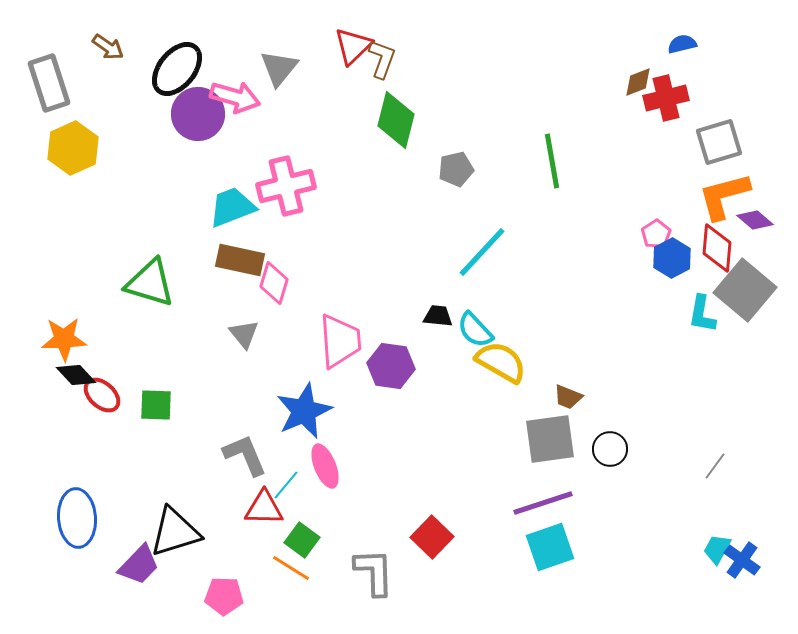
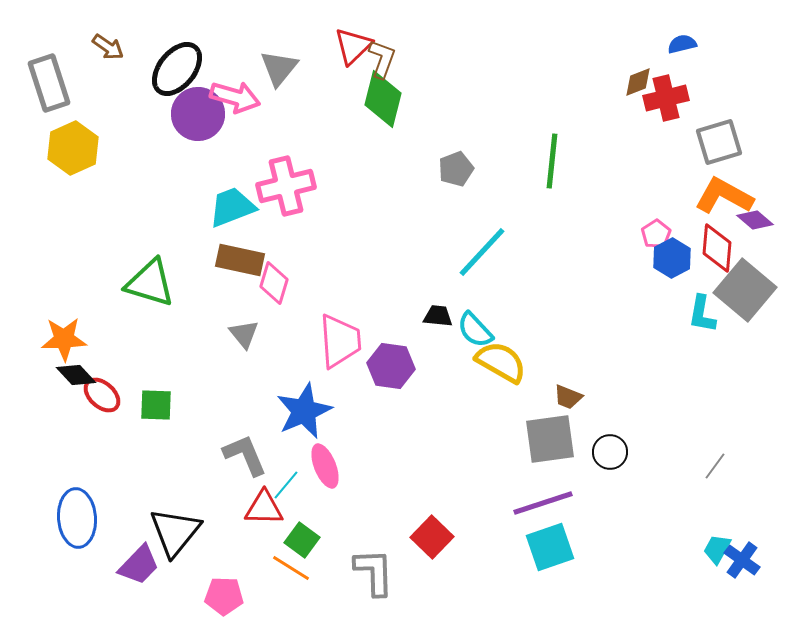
green diamond at (396, 120): moved 13 px left, 21 px up
green line at (552, 161): rotated 16 degrees clockwise
gray pentagon at (456, 169): rotated 8 degrees counterclockwise
orange L-shape at (724, 196): rotated 44 degrees clockwise
black circle at (610, 449): moved 3 px down
black triangle at (175, 532): rotated 34 degrees counterclockwise
